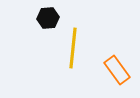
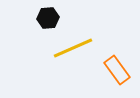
yellow line: rotated 60 degrees clockwise
